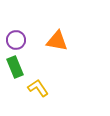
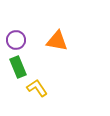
green rectangle: moved 3 px right
yellow L-shape: moved 1 px left
